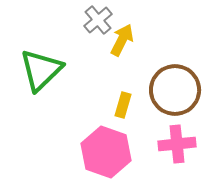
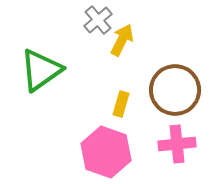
green triangle: rotated 9 degrees clockwise
yellow rectangle: moved 2 px left, 1 px up
